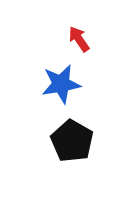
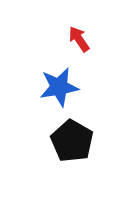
blue star: moved 2 px left, 3 px down
